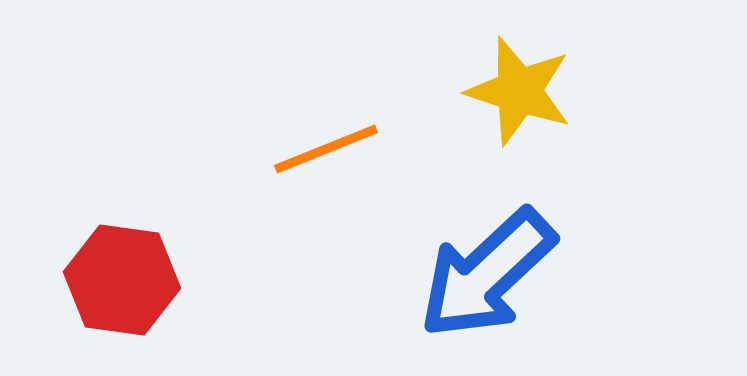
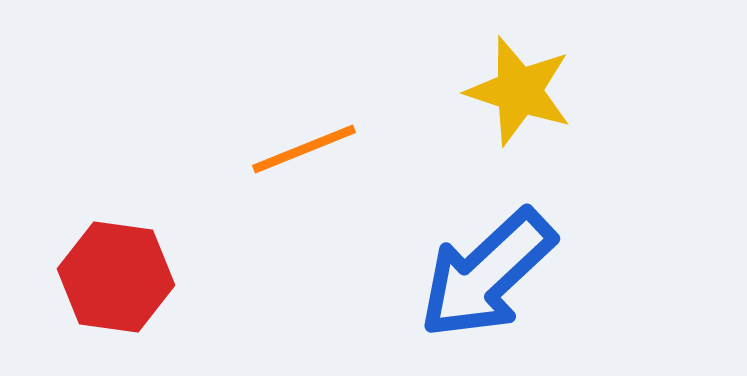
orange line: moved 22 px left
red hexagon: moved 6 px left, 3 px up
